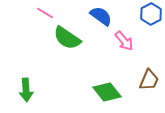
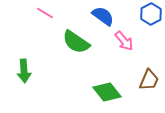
blue semicircle: moved 2 px right
green semicircle: moved 9 px right, 4 px down
green arrow: moved 2 px left, 19 px up
